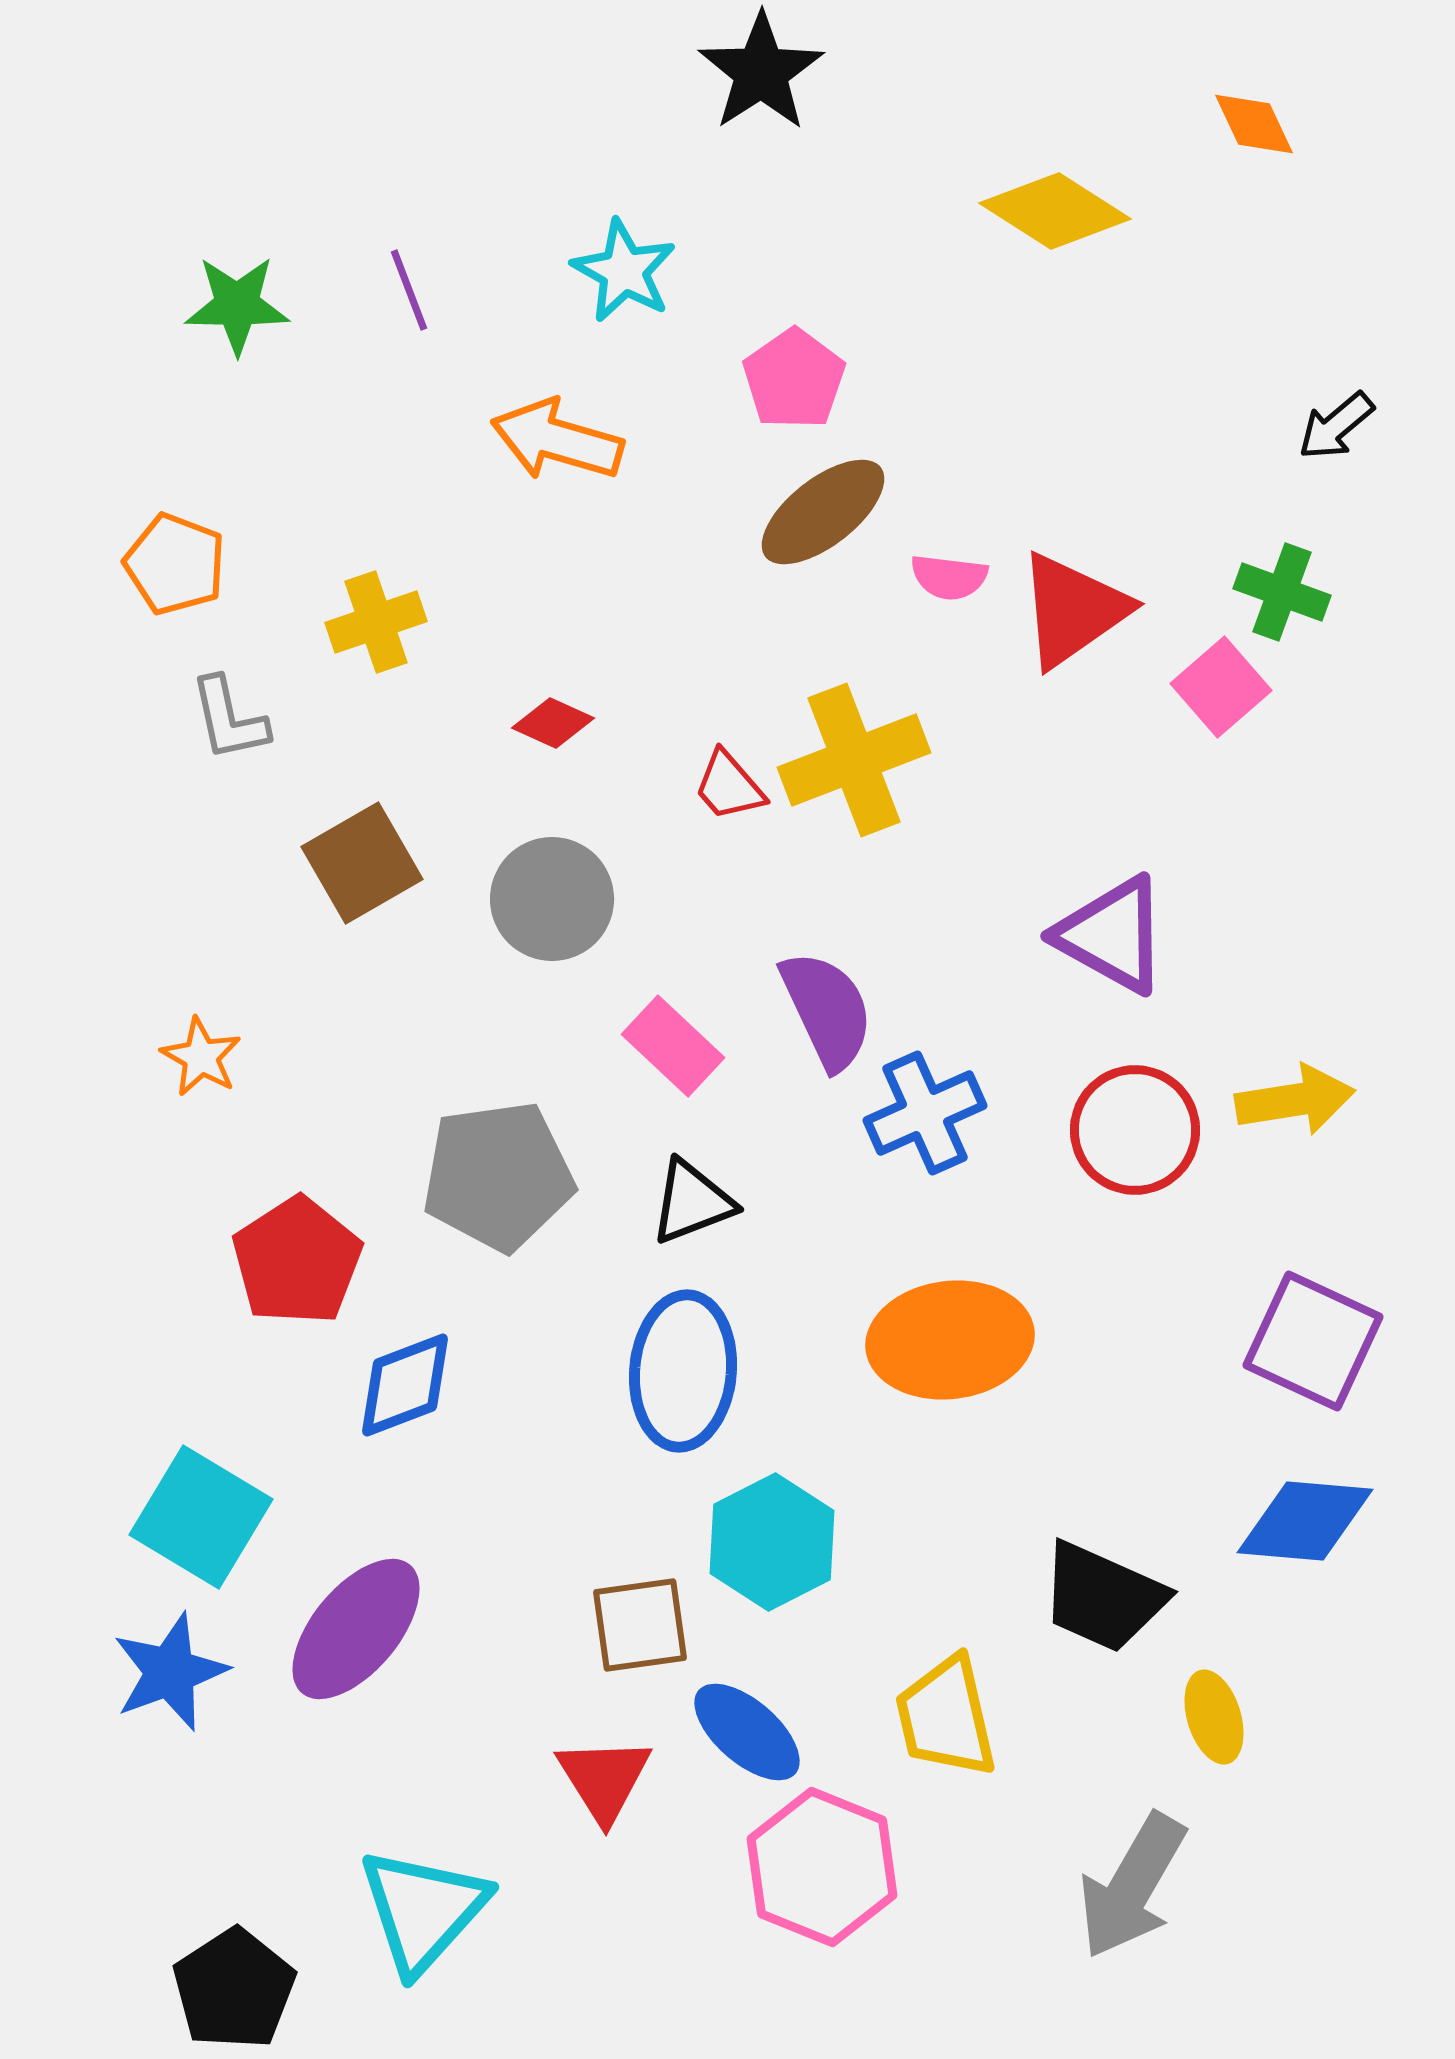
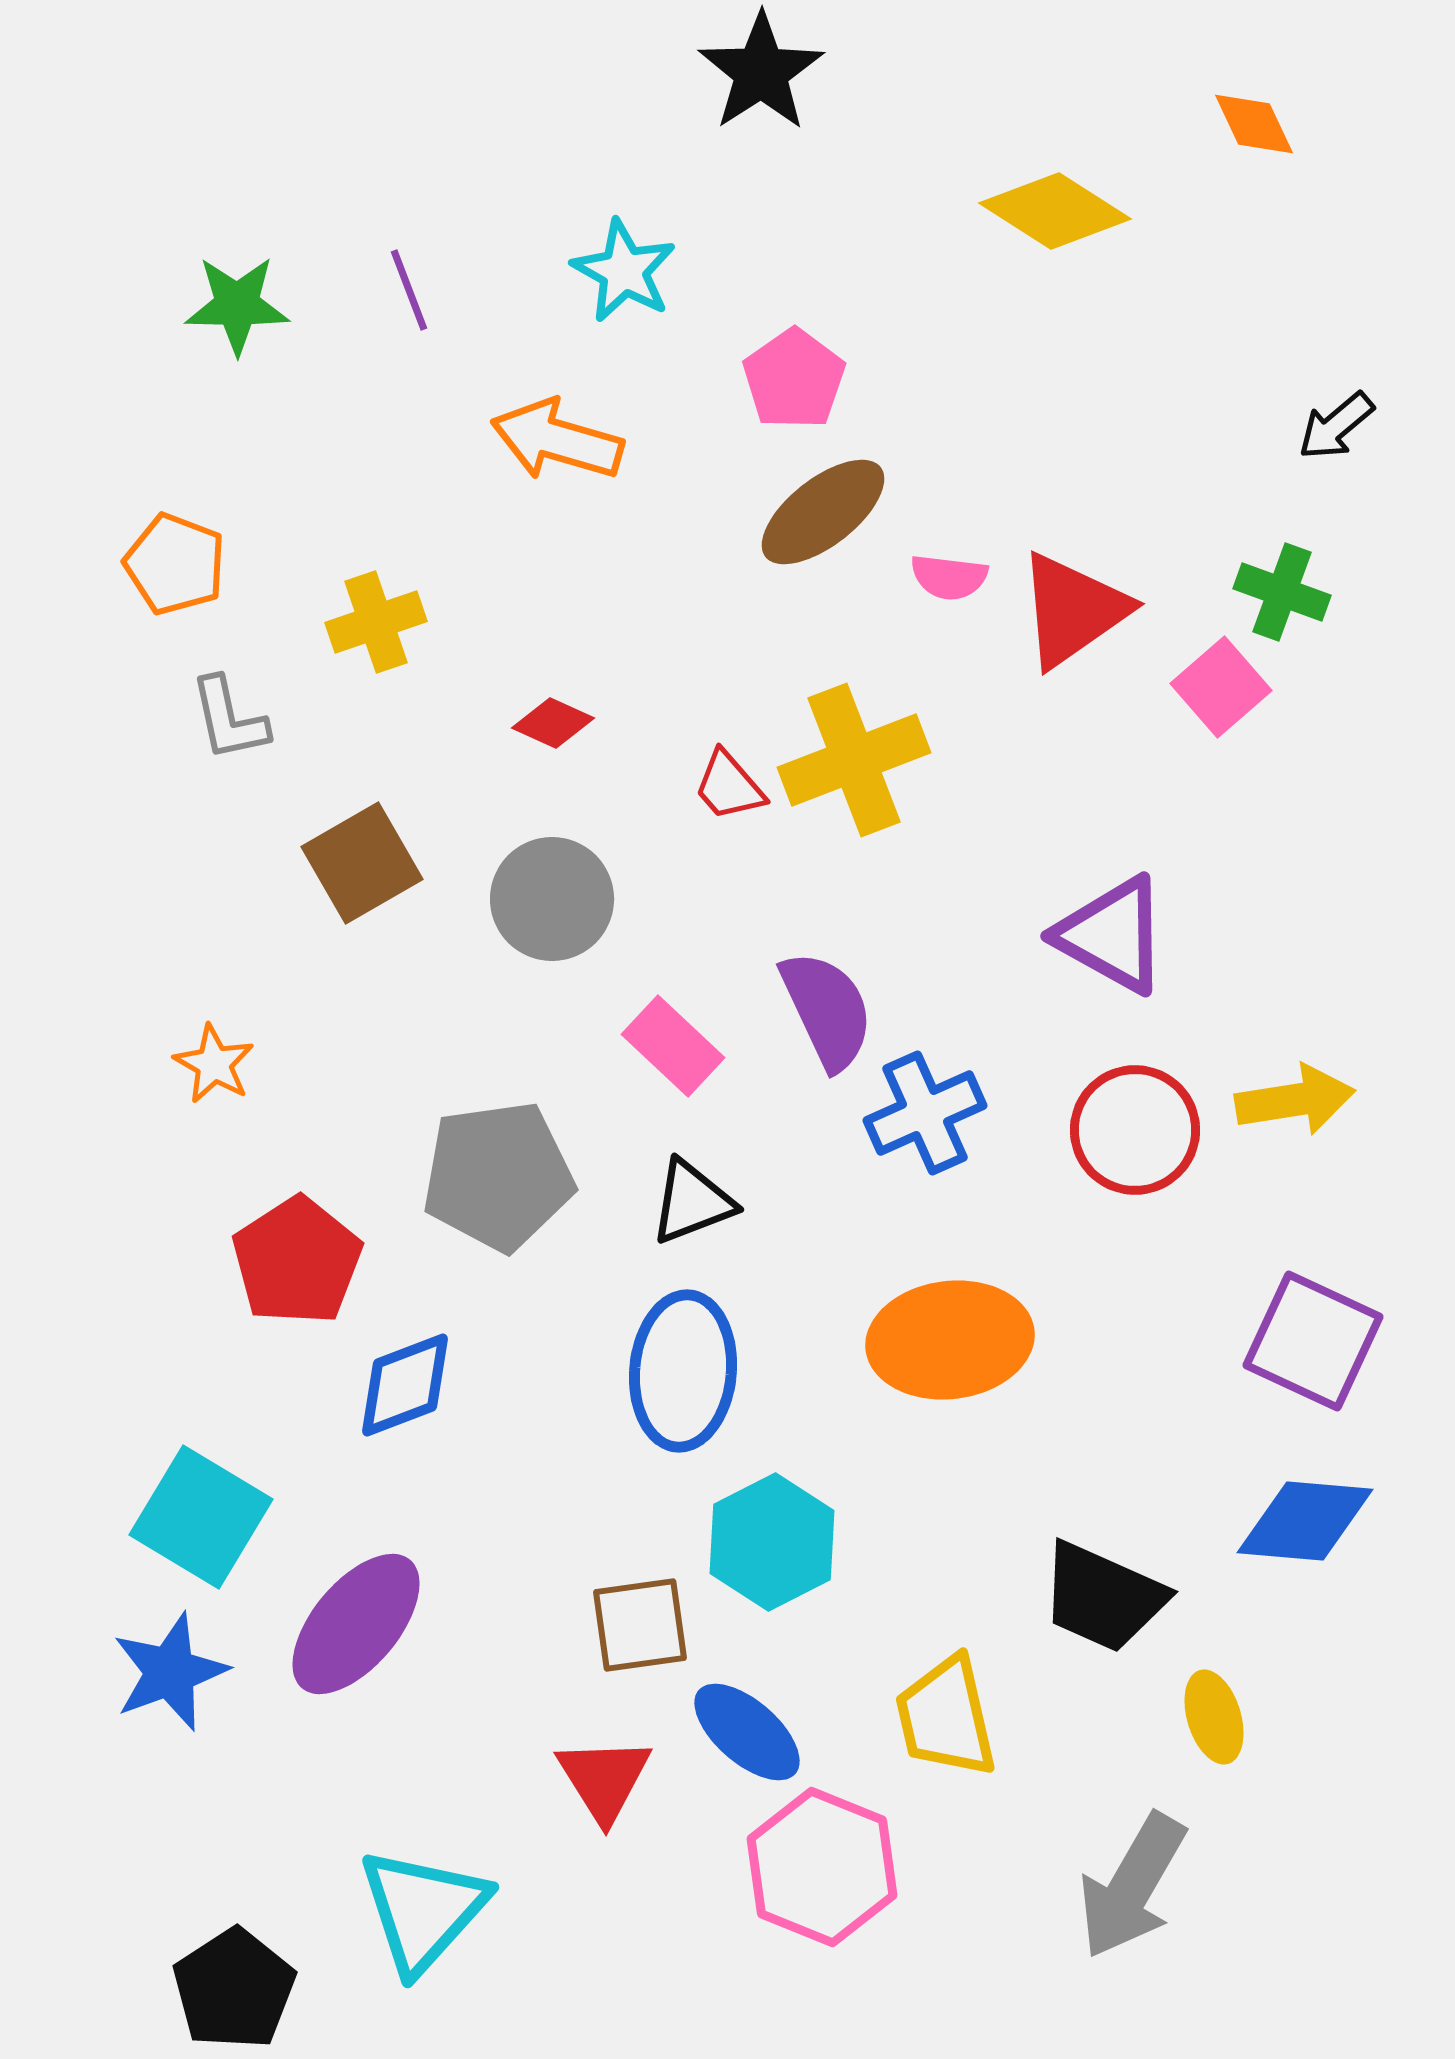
orange star at (201, 1057): moved 13 px right, 7 px down
purple ellipse at (356, 1629): moved 5 px up
